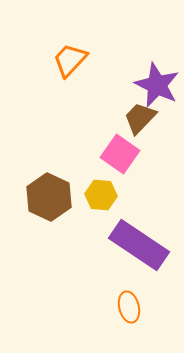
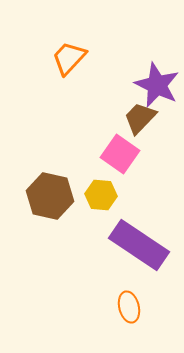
orange trapezoid: moved 1 px left, 2 px up
brown hexagon: moved 1 px right, 1 px up; rotated 12 degrees counterclockwise
